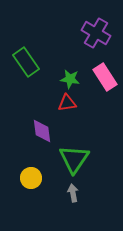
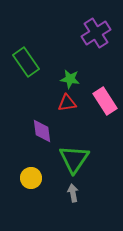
purple cross: rotated 28 degrees clockwise
pink rectangle: moved 24 px down
